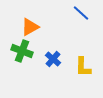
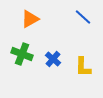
blue line: moved 2 px right, 4 px down
orange triangle: moved 8 px up
green cross: moved 3 px down
